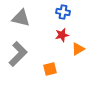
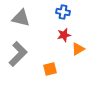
red star: moved 2 px right
